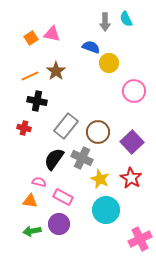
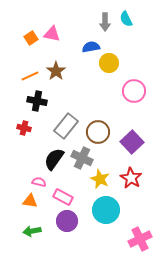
blue semicircle: rotated 30 degrees counterclockwise
purple circle: moved 8 px right, 3 px up
